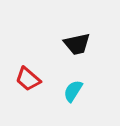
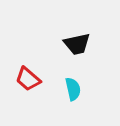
cyan semicircle: moved 2 px up; rotated 135 degrees clockwise
